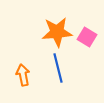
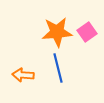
pink square: moved 5 px up; rotated 24 degrees clockwise
orange arrow: rotated 75 degrees counterclockwise
